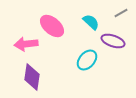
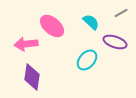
purple ellipse: moved 2 px right, 1 px down
